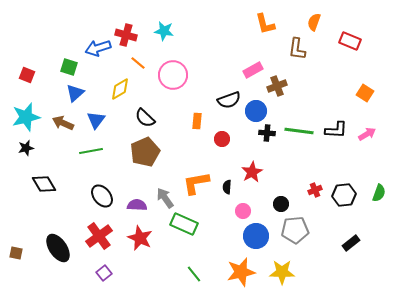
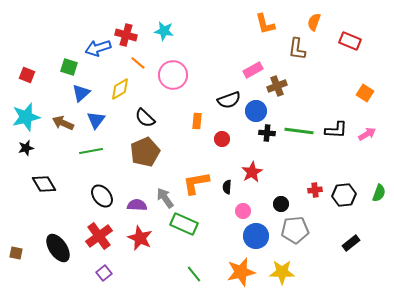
blue triangle at (75, 93): moved 6 px right
red cross at (315, 190): rotated 16 degrees clockwise
